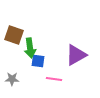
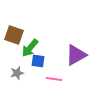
green arrow: rotated 48 degrees clockwise
gray star: moved 5 px right, 6 px up; rotated 16 degrees counterclockwise
